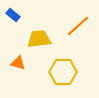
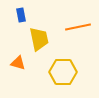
blue rectangle: moved 8 px right; rotated 40 degrees clockwise
orange line: moved 1 px down; rotated 30 degrees clockwise
yellow trapezoid: rotated 85 degrees clockwise
